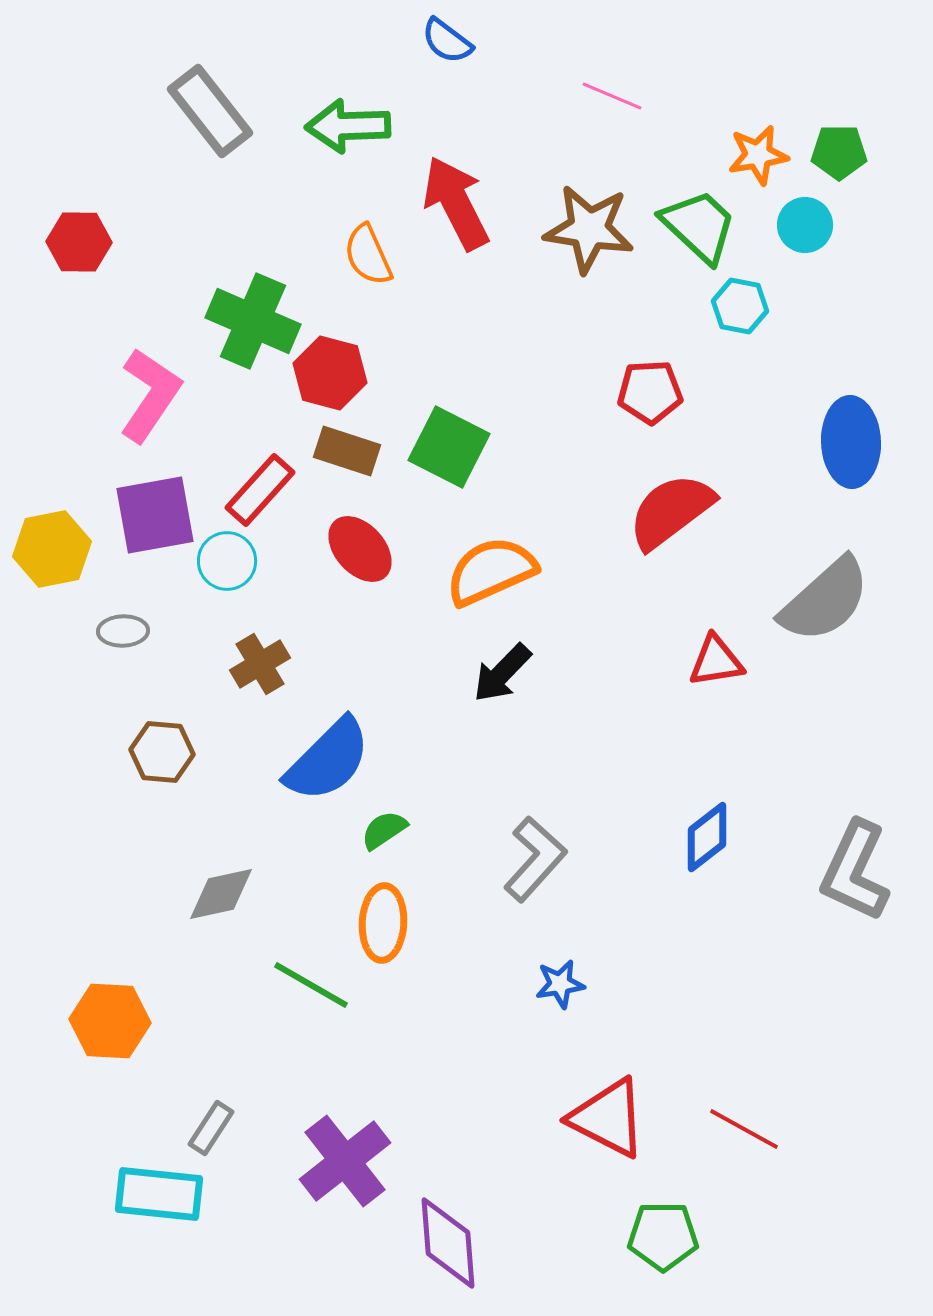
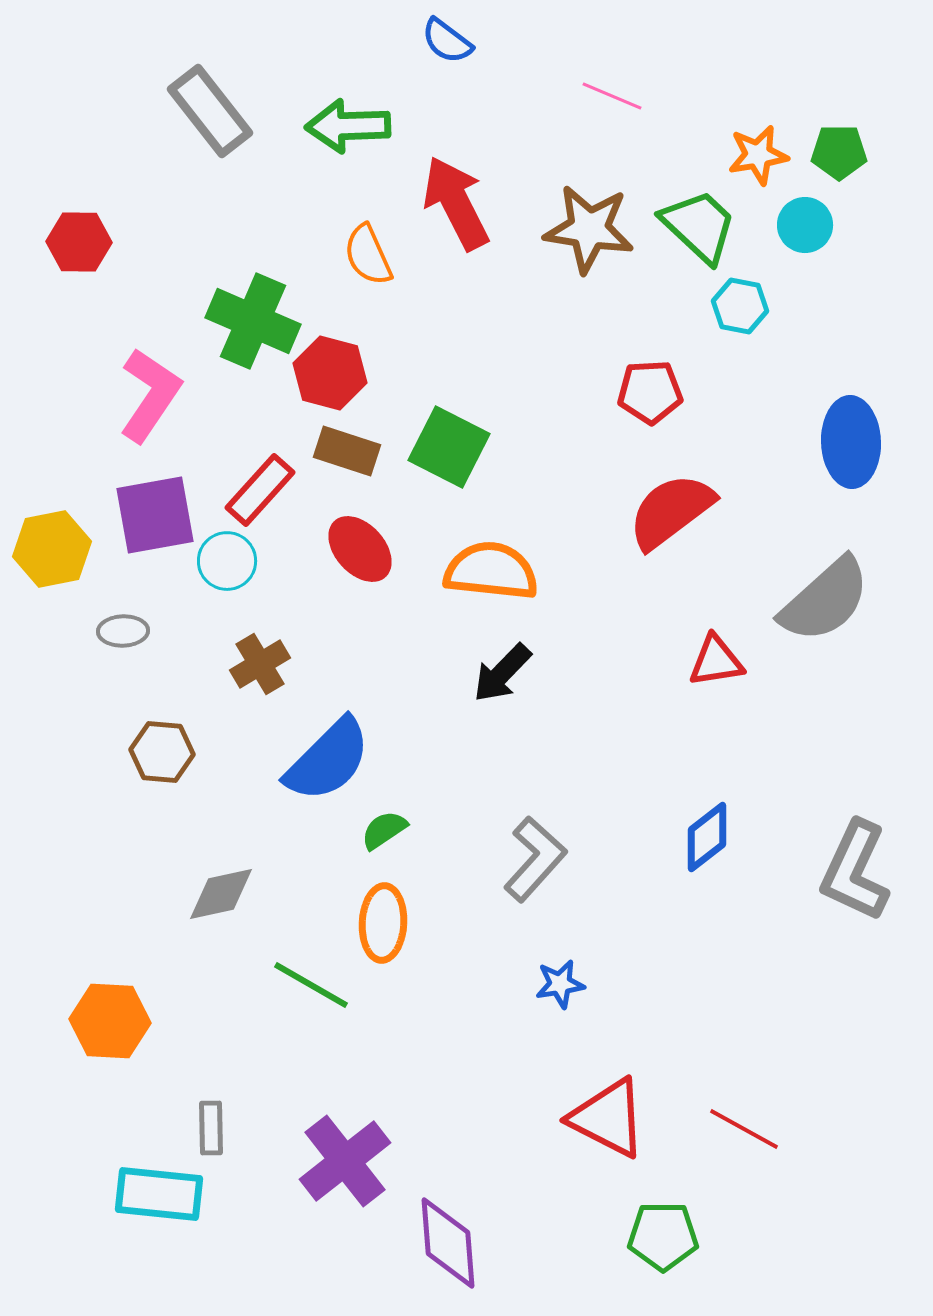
orange semicircle at (491, 571): rotated 30 degrees clockwise
gray rectangle at (211, 1128): rotated 34 degrees counterclockwise
